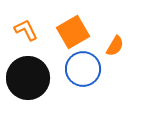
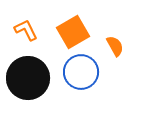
orange semicircle: rotated 60 degrees counterclockwise
blue circle: moved 2 px left, 3 px down
